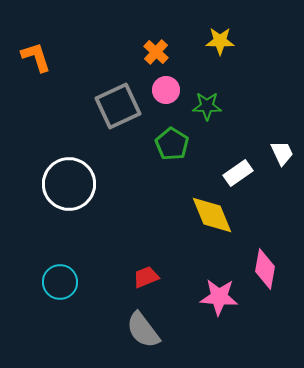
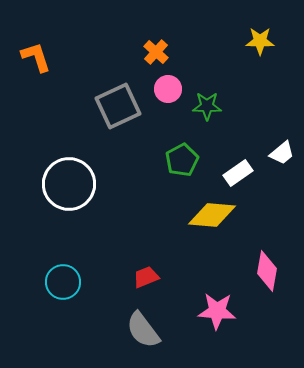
yellow star: moved 40 px right
pink circle: moved 2 px right, 1 px up
green pentagon: moved 10 px right, 16 px down; rotated 12 degrees clockwise
white trapezoid: rotated 76 degrees clockwise
yellow diamond: rotated 63 degrees counterclockwise
pink diamond: moved 2 px right, 2 px down
cyan circle: moved 3 px right
pink star: moved 2 px left, 14 px down
